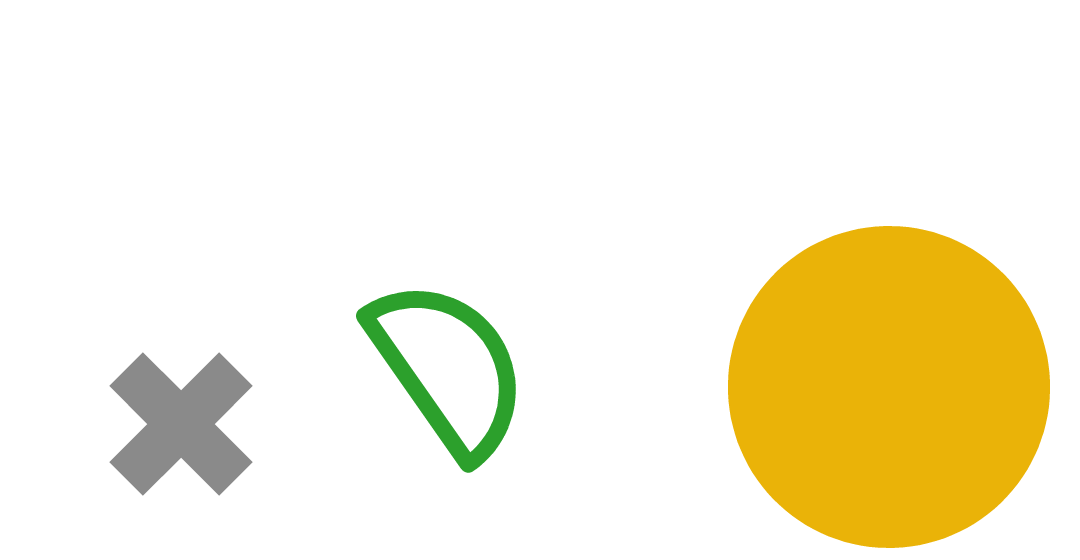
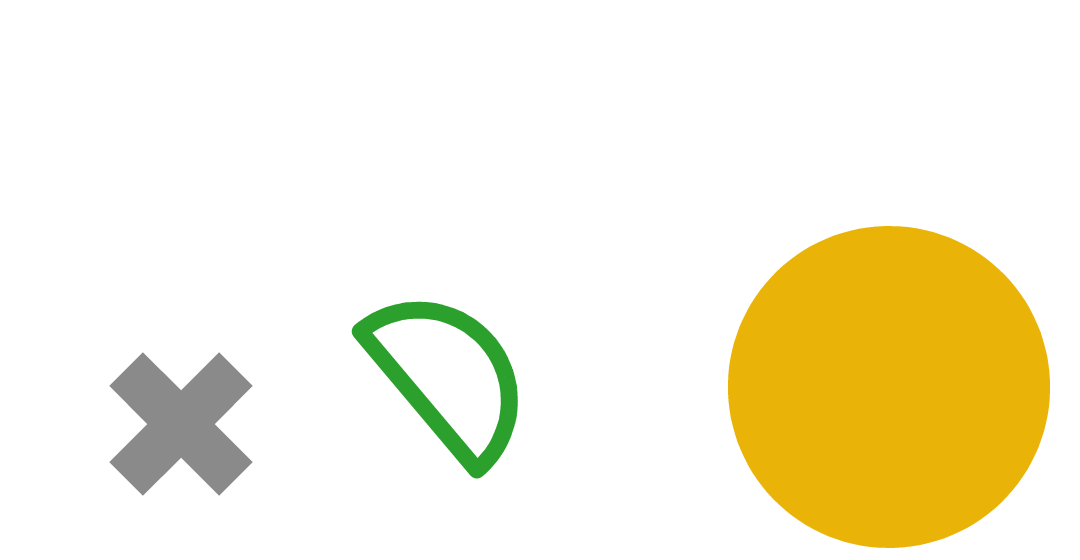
green semicircle: moved 8 px down; rotated 5 degrees counterclockwise
